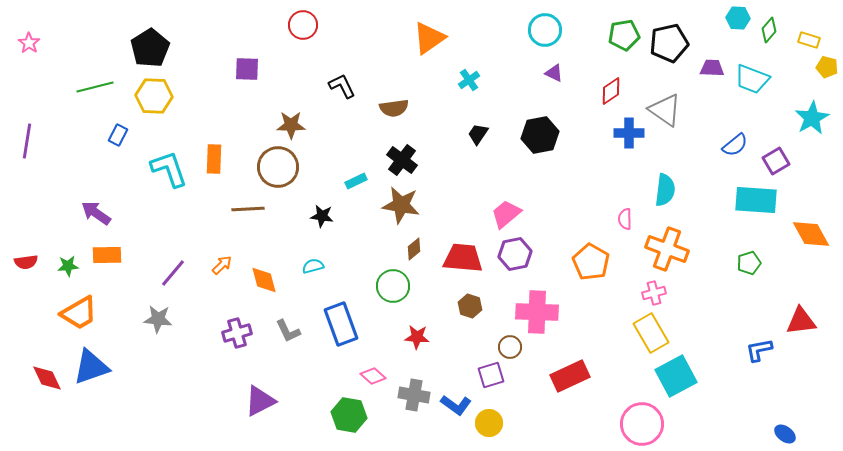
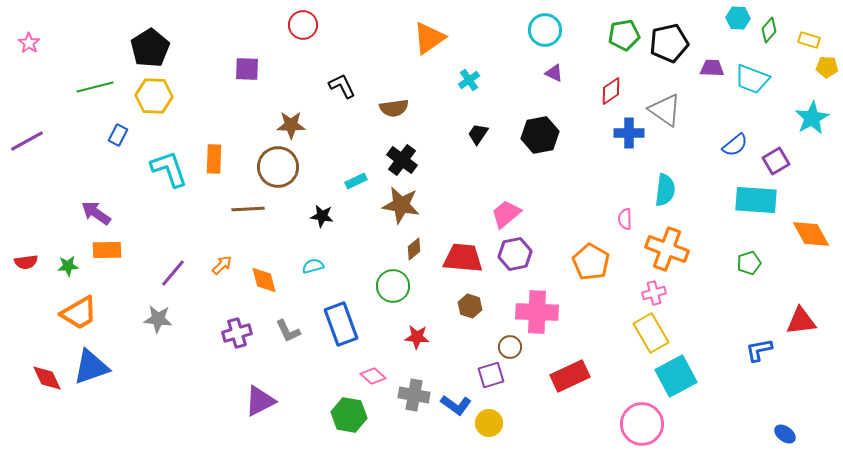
yellow pentagon at (827, 67): rotated 10 degrees counterclockwise
purple line at (27, 141): rotated 52 degrees clockwise
orange rectangle at (107, 255): moved 5 px up
